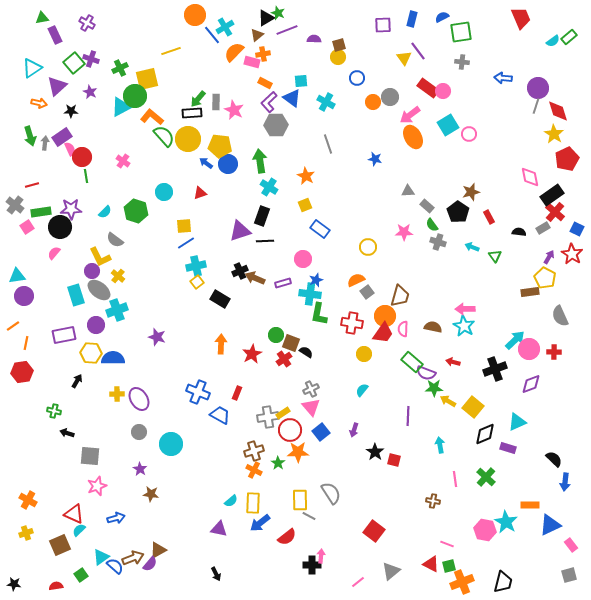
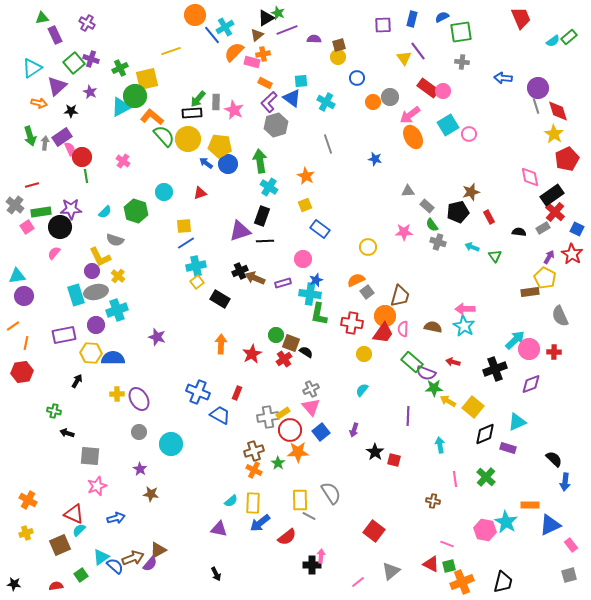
gray line at (536, 106): rotated 35 degrees counterclockwise
gray hexagon at (276, 125): rotated 15 degrees counterclockwise
black pentagon at (458, 212): rotated 25 degrees clockwise
gray semicircle at (115, 240): rotated 18 degrees counterclockwise
gray ellipse at (99, 290): moved 3 px left, 2 px down; rotated 50 degrees counterclockwise
